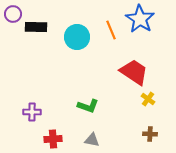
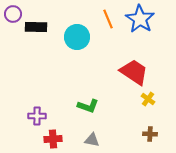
orange line: moved 3 px left, 11 px up
purple cross: moved 5 px right, 4 px down
